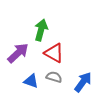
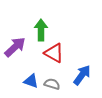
green arrow: rotated 15 degrees counterclockwise
purple arrow: moved 3 px left, 6 px up
gray semicircle: moved 2 px left, 7 px down
blue arrow: moved 1 px left, 7 px up
